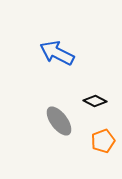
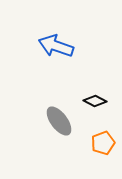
blue arrow: moved 1 px left, 7 px up; rotated 8 degrees counterclockwise
orange pentagon: moved 2 px down
